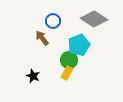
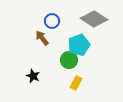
blue circle: moved 1 px left
yellow rectangle: moved 9 px right, 10 px down
